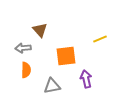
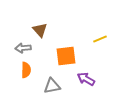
purple arrow: rotated 48 degrees counterclockwise
